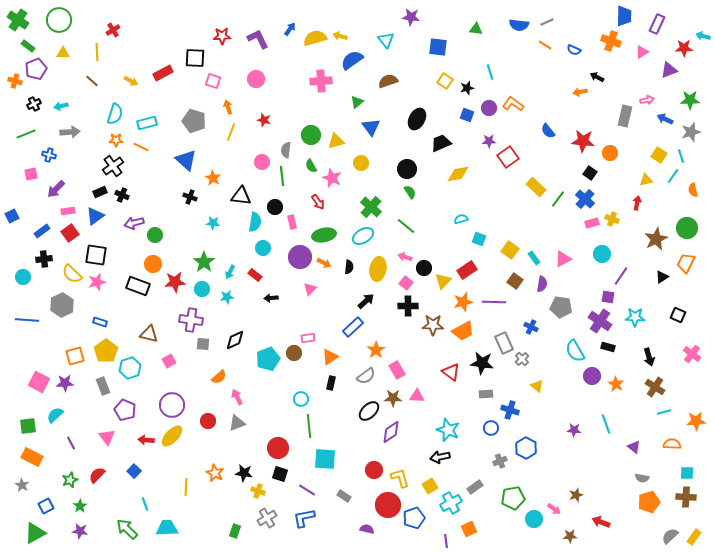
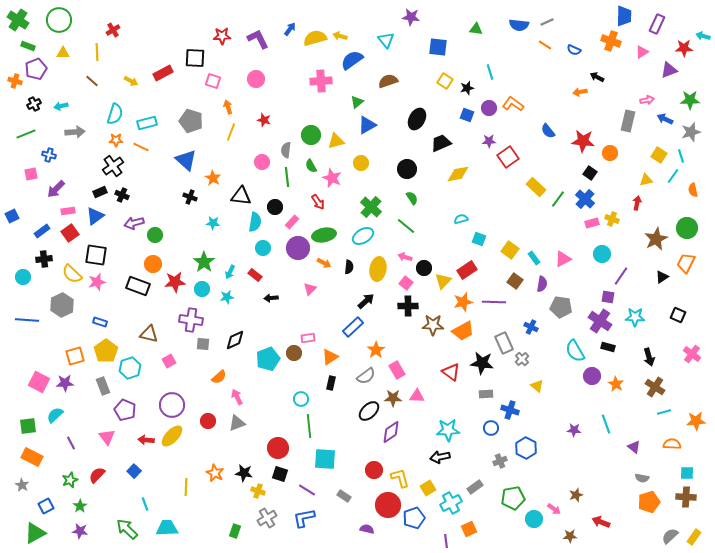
green rectangle at (28, 46): rotated 16 degrees counterclockwise
gray rectangle at (625, 116): moved 3 px right, 5 px down
gray pentagon at (194, 121): moved 3 px left
blue triangle at (371, 127): moved 4 px left, 2 px up; rotated 36 degrees clockwise
gray arrow at (70, 132): moved 5 px right
green line at (282, 176): moved 5 px right, 1 px down
green semicircle at (410, 192): moved 2 px right, 6 px down
pink rectangle at (292, 222): rotated 56 degrees clockwise
purple circle at (300, 257): moved 2 px left, 9 px up
cyan star at (448, 430): rotated 25 degrees counterclockwise
yellow square at (430, 486): moved 2 px left, 2 px down
